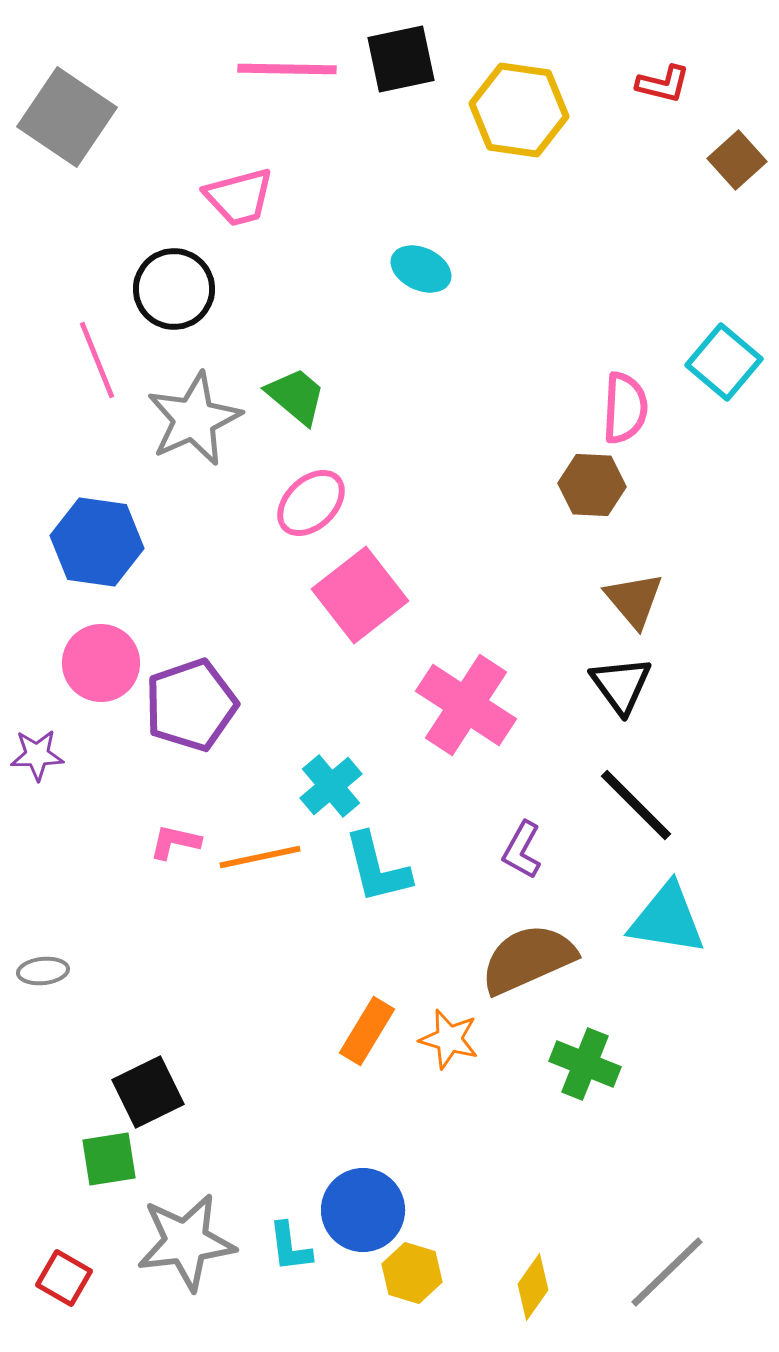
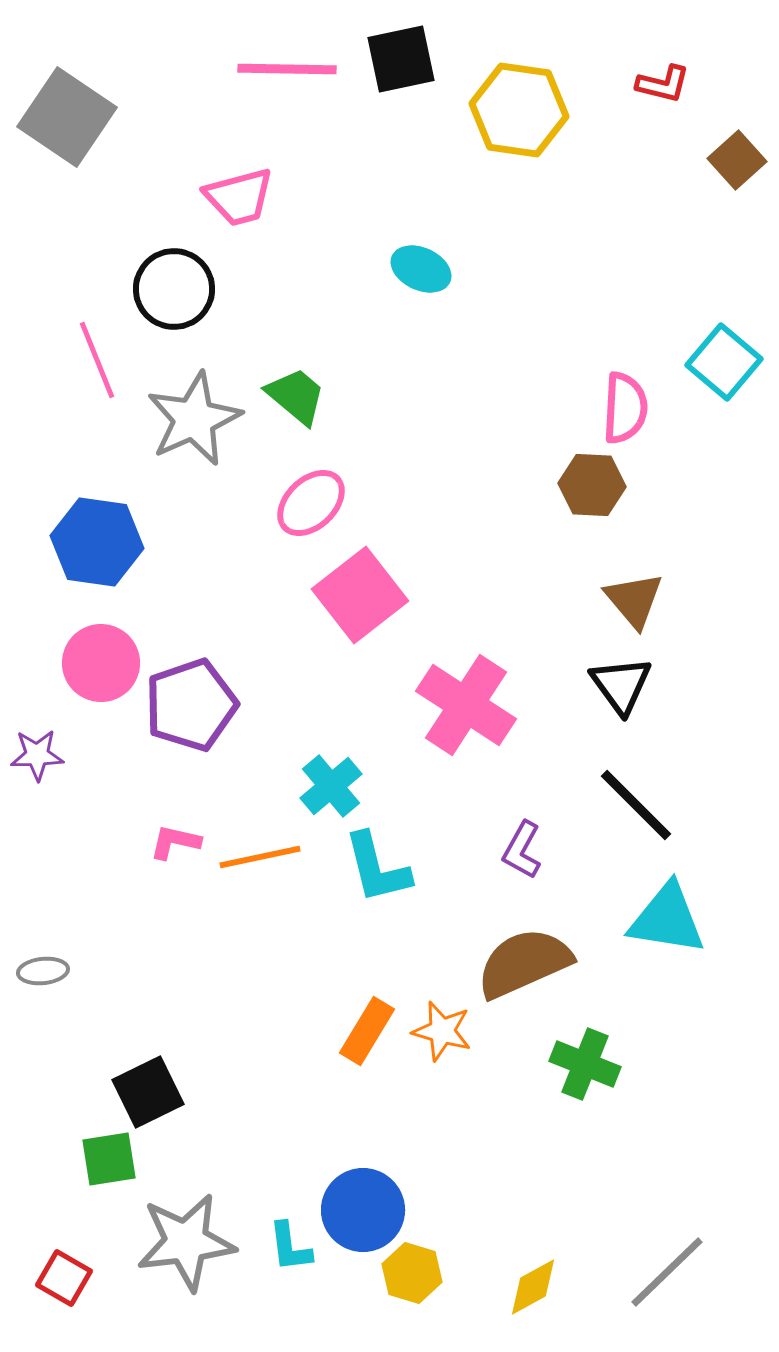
brown semicircle at (528, 959): moved 4 px left, 4 px down
orange star at (449, 1039): moved 7 px left, 8 px up
yellow diamond at (533, 1287): rotated 26 degrees clockwise
